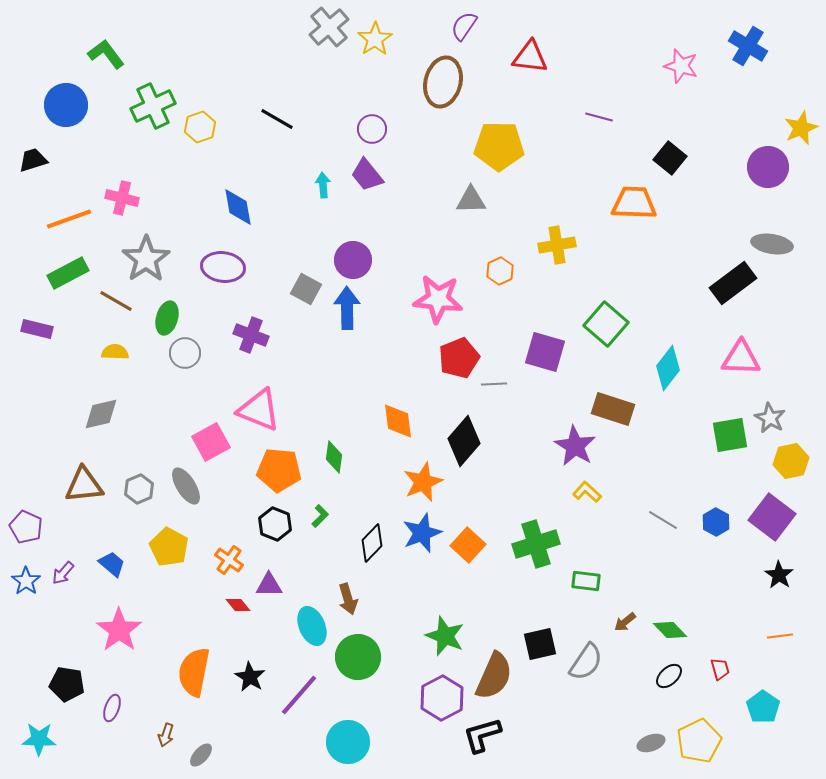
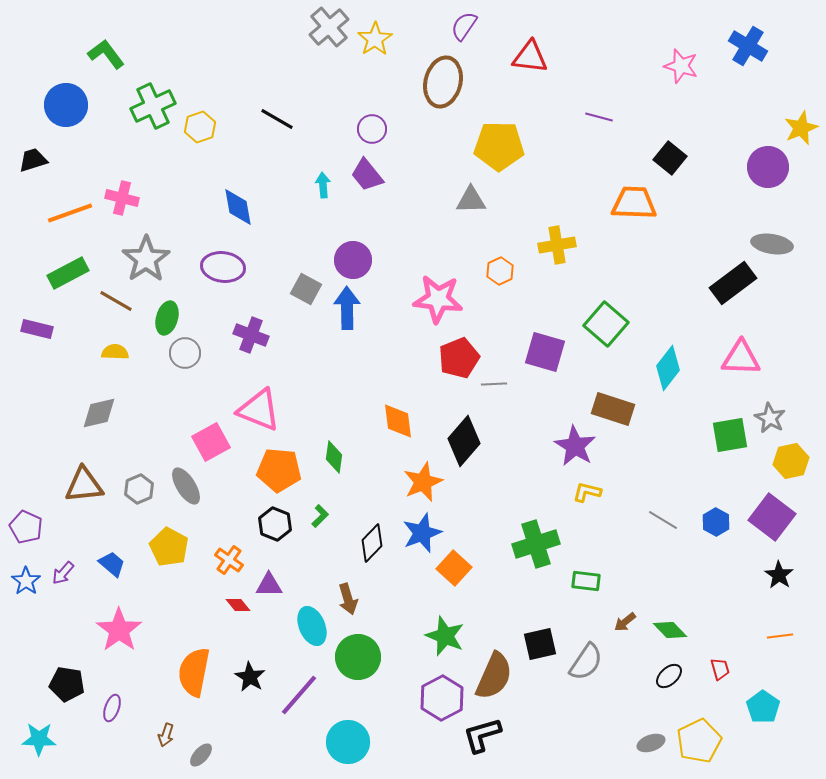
orange line at (69, 219): moved 1 px right, 6 px up
gray diamond at (101, 414): moved 2 px left, 1 px up
yellow L-shape at (587, 492): rotated 28 degrees counterclockwise
orange square at (468, 545): moved 14 px left, 23 px down
